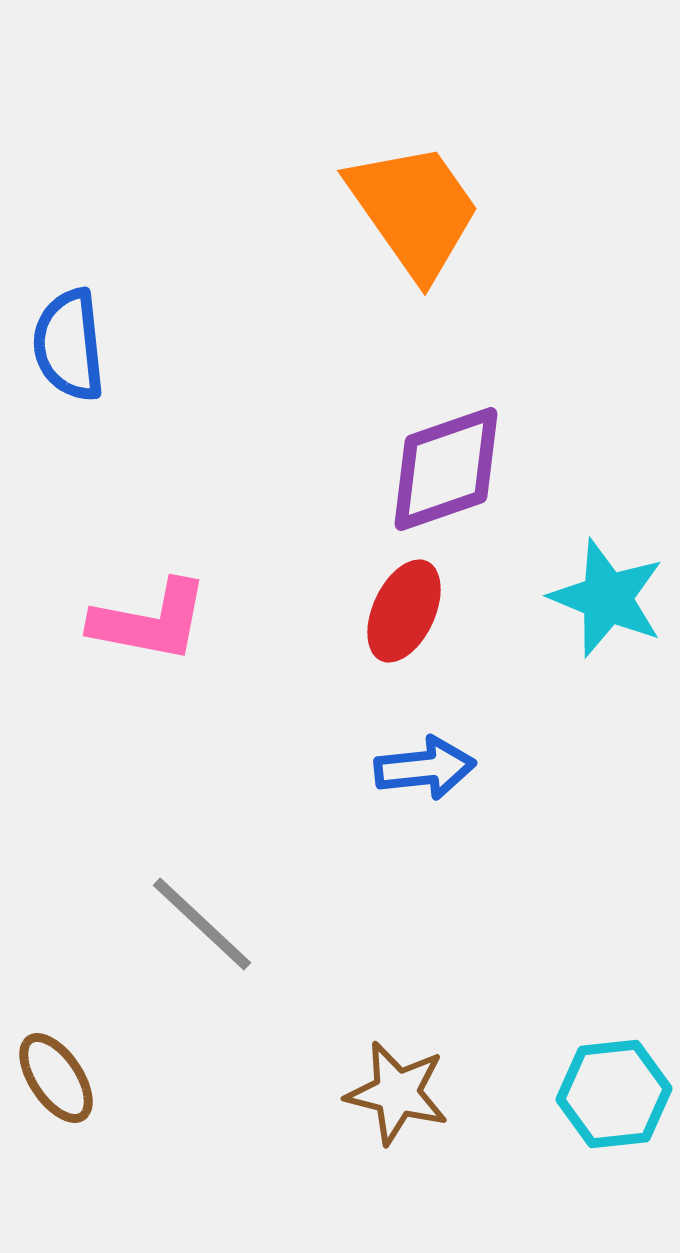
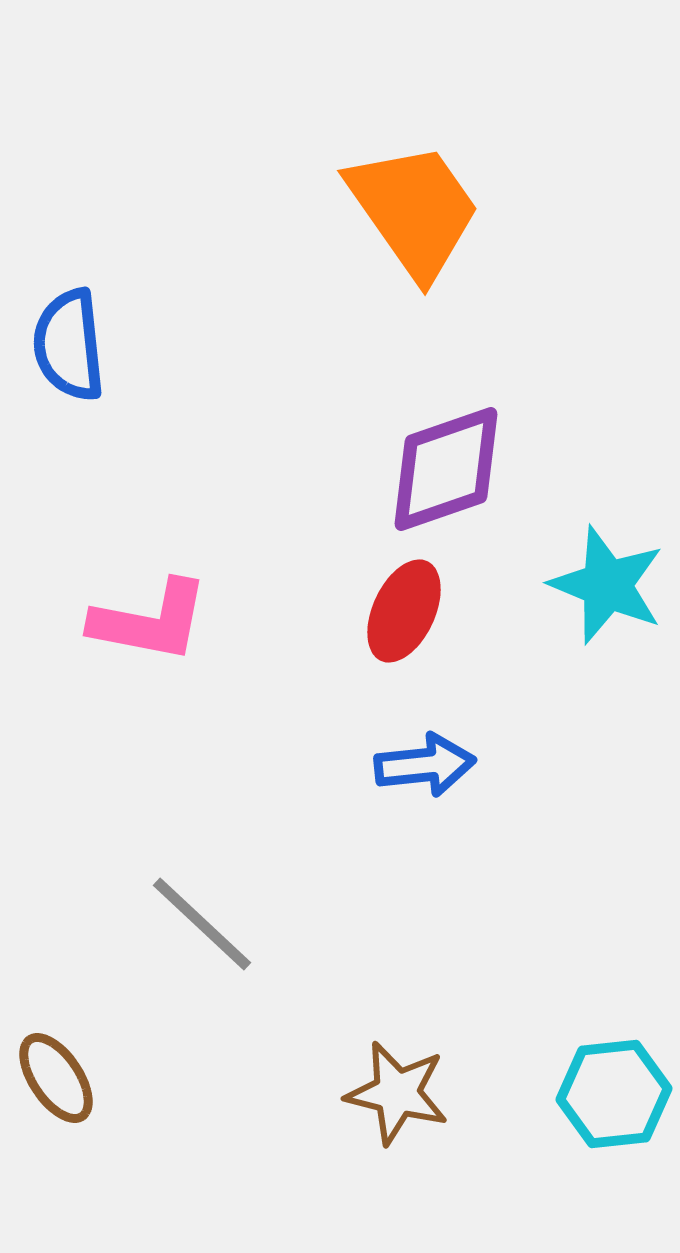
cyan star: moved 13 px up
blue arrow: moved 3 px up
